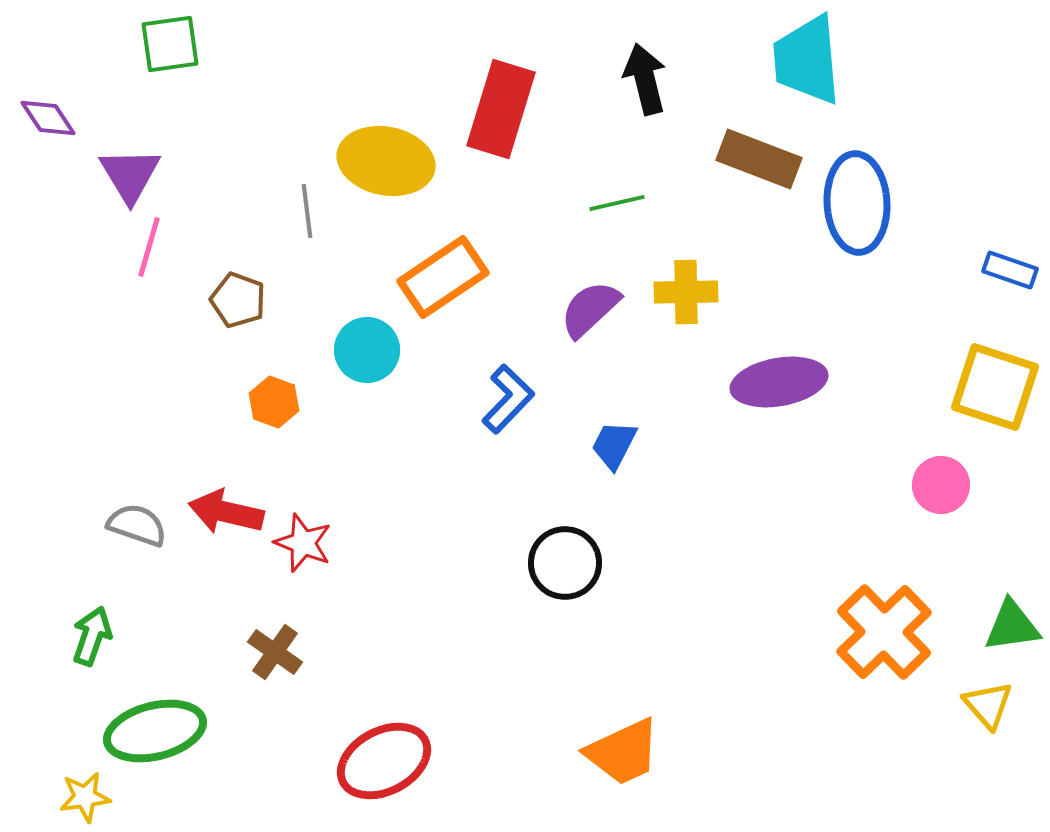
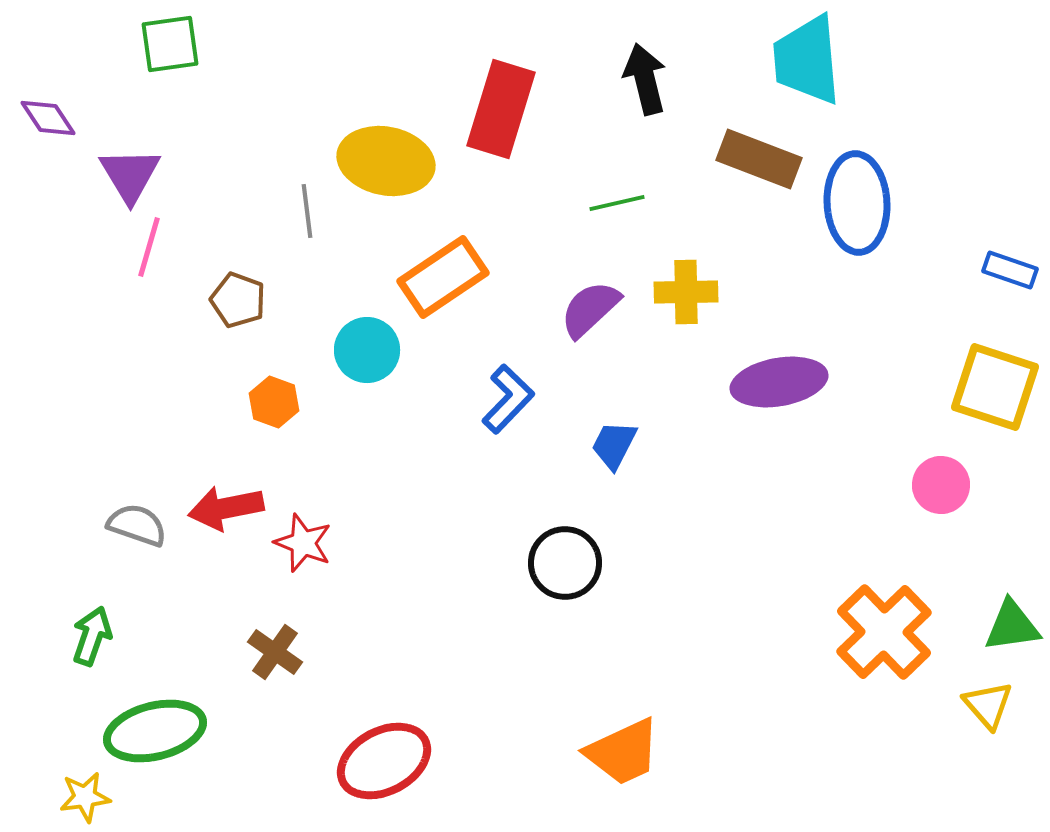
red arrow: moved 4 px up; rotated 24 degrees counterclockwise
